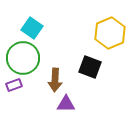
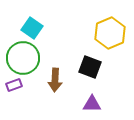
purple triangle: moved 26 px right
